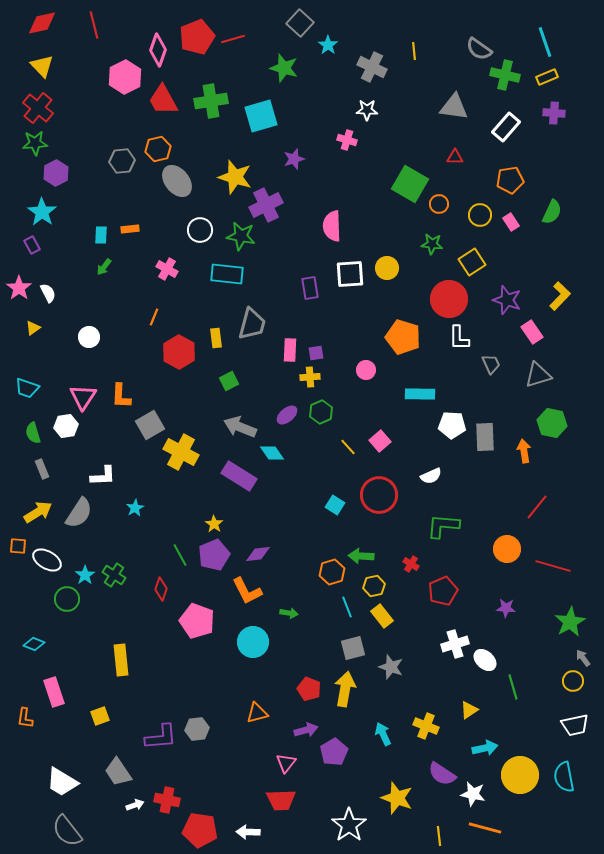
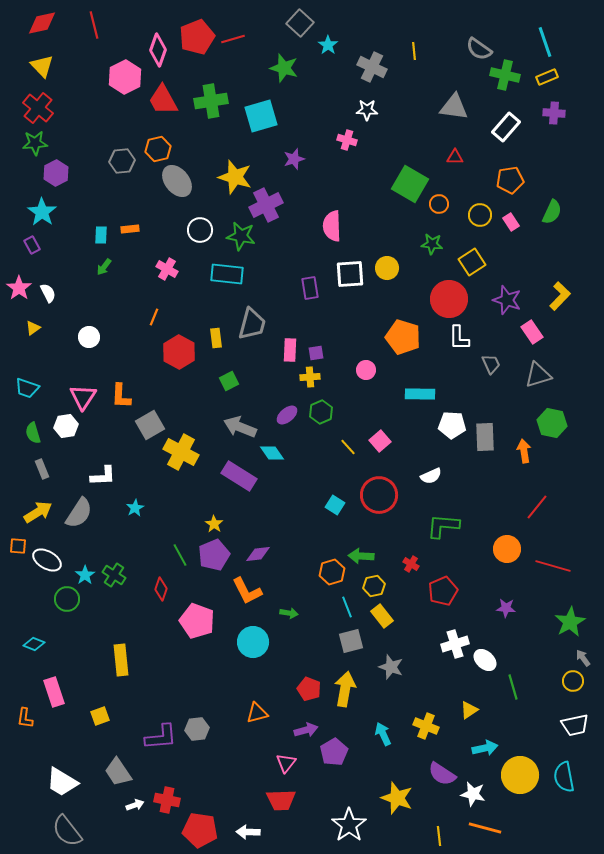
gray square at (353, 648): moved 2 px left, 7 px up
